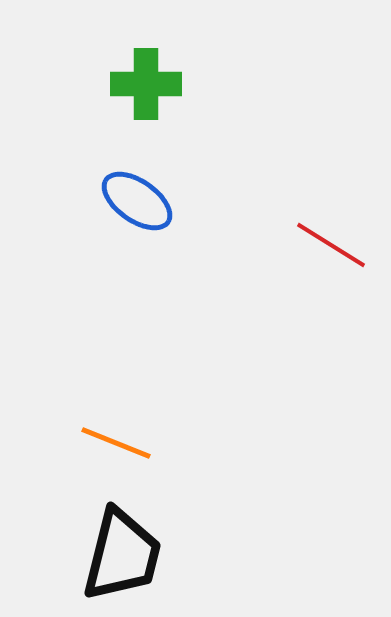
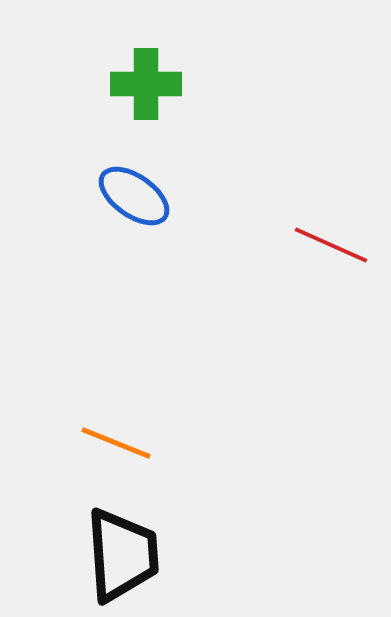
blue ellipse: moved 3 px left, 5 px up
red line: rotated 8 degrees counterclockwise
black trapezoid: rotated 18 degrees counterclockwise
